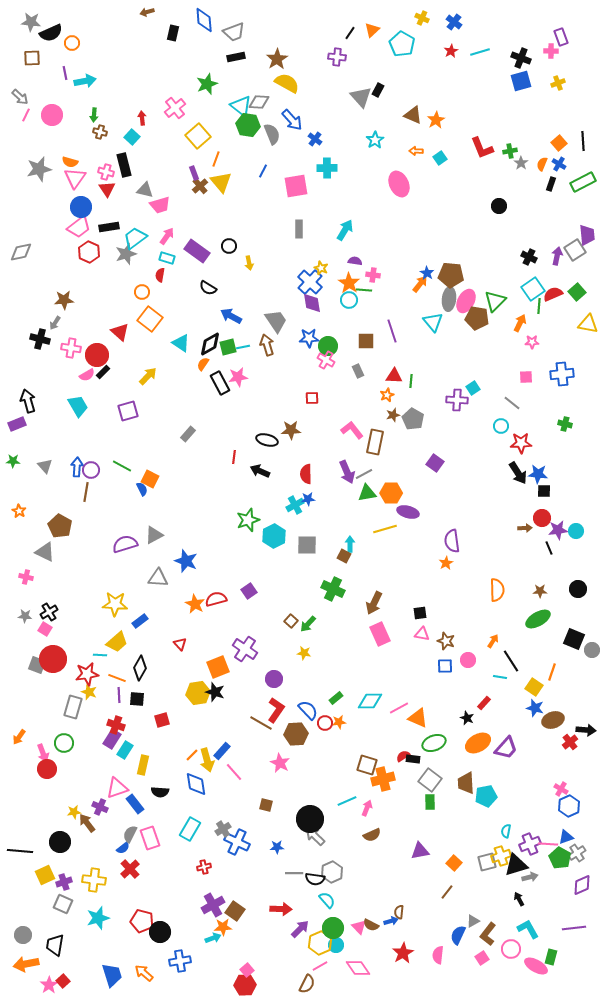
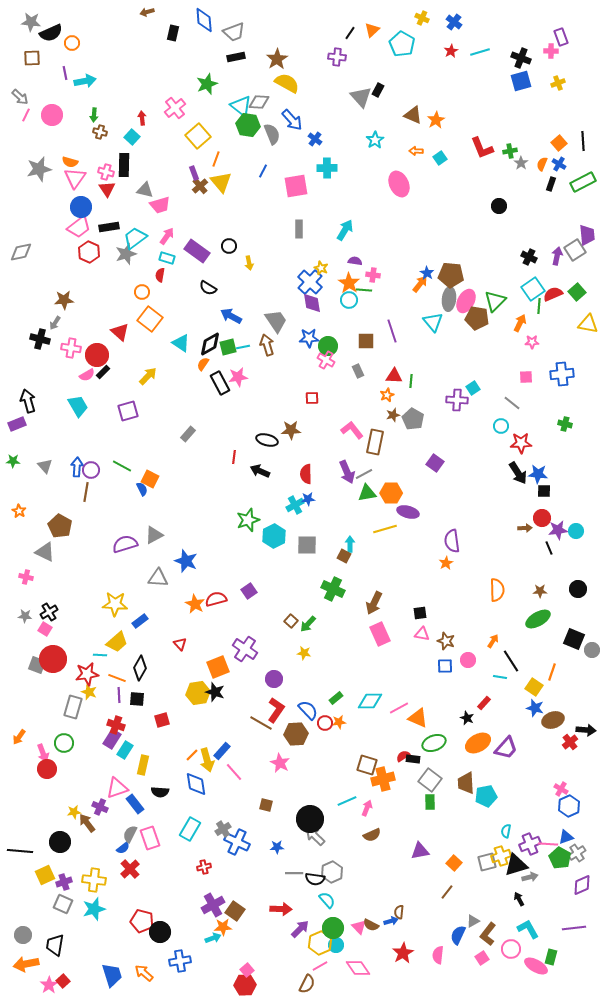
black rectangle at (124, 165): rotated 15 degrees clockwise
cyan star at (98, 918): moved 4 px left, 9 px up
